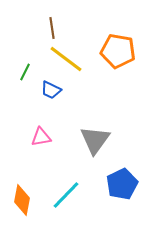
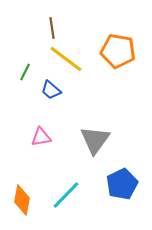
blue trapezoid: rotated 15 degrees clockwise
